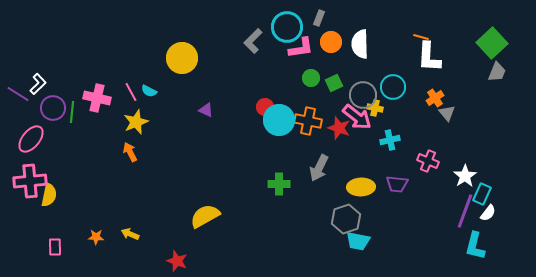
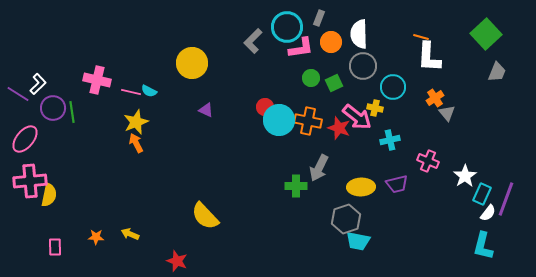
green square at (492, 43): moved 6 px left, 9 px up
white semicircle at (360, 44): moved 1 px left, 10 px up
yellow circle at (182, 58): moved 10 px right, 5 px down
pink line at (131, 92): rotated 48 degrees counterclockwise
gray circle at (363, 95): moved 29 px up
pink cross at (97, 98): moved 18 px up
green line at (72, 112): rotated 15 degrees counterclockwise
pink ellipse at (31, 139): moved 6 px left
orange arrow at (130, 152): moved 6 px right, 9 px up
green cross at (279, 184): moved 17 px right, 2 px down
purple trapezoid at (397, 184): rotated 20 degrees counterclockwise
purple line at (465, 211): moved 41 px right, 12 px up
yellow semicircle at (205, 216): rotated 104 degrees counterclockwise
cyan L-shape at (475, 246): moved 8 px right
